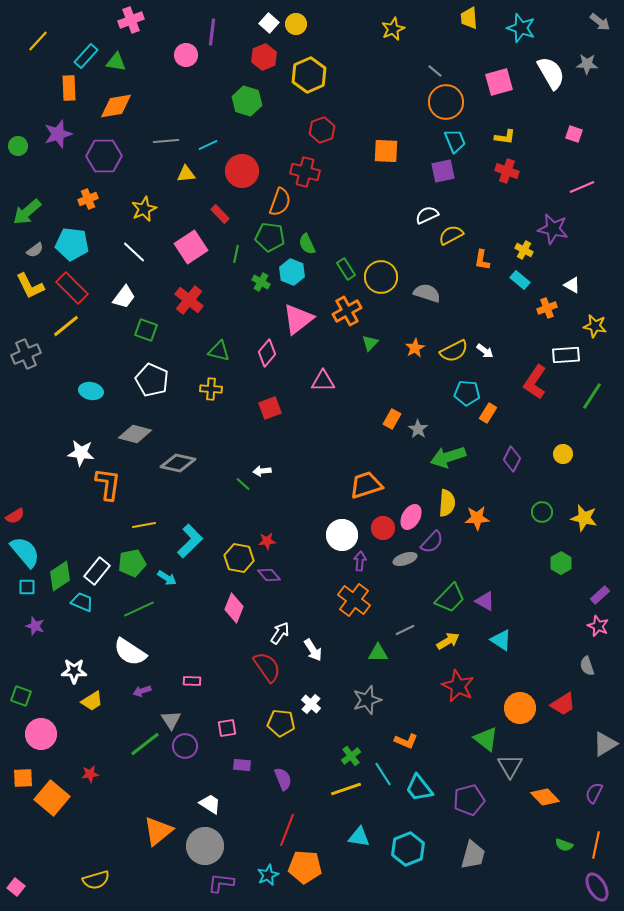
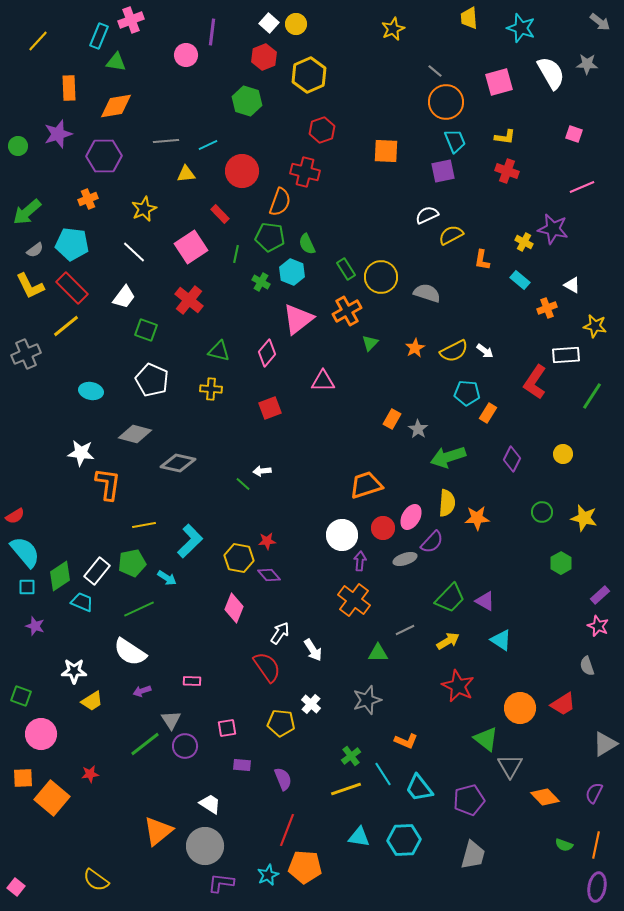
cyan rectangle at (86, 56): moved 13 px right, 20 px up; rotated 20 degrees counterclockwise
yellow cross at (524, 250): moved 8 px up
cyan hexagon at (408, 849): moved 4 px left, 9 px up; rotated 20 degrees clockwise
yellow semicircle at (96, 880): rotated 52 degrees clockwise
purple ellipse at (597, 887): rotated 40 degrees clockwise
